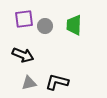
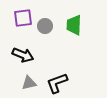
purple square: moved 1 px left, 1 px up
black L-shape: moved 1 px down; rotated 35 degrees counterclockwise
